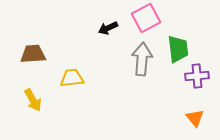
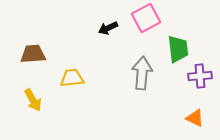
gray arrow: moved 14 px down
purple cross: moved 3 px right
orange triangle: rotated 24 degrees counterclockwise
